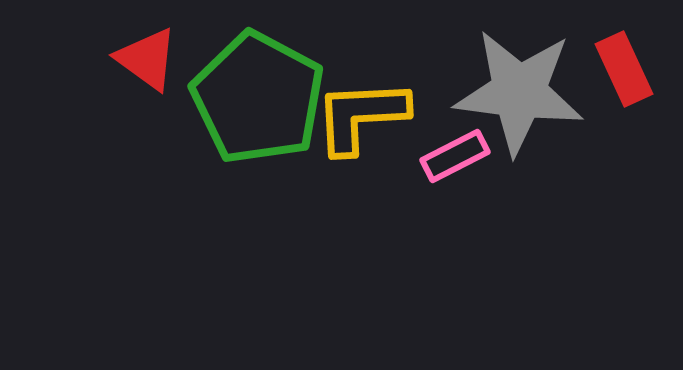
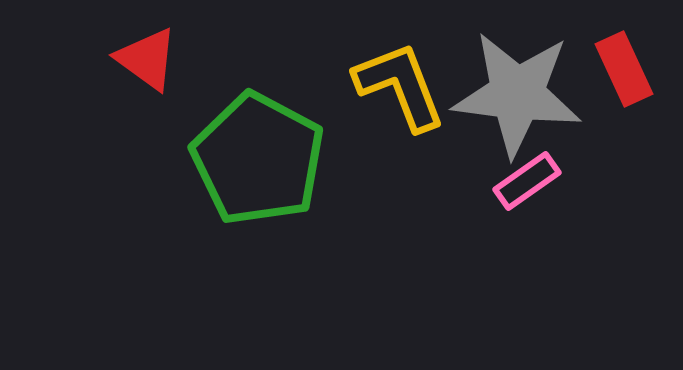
gray star: moved 2 px left, 2 px down
green pentagon: moved 61 px down
yellow L-shape: moved 39 px right, 30 px up; rotated 72 degrees clockwise
pink rectangle: moved 72 px right, 25 px down; rotated 8 degrees counterclockwise
